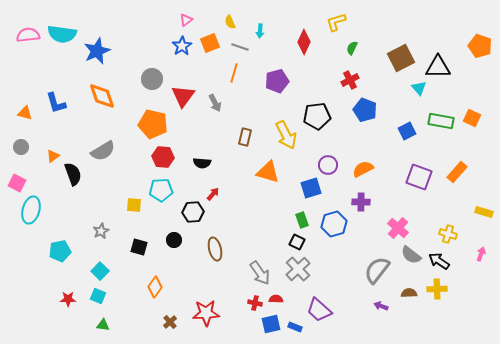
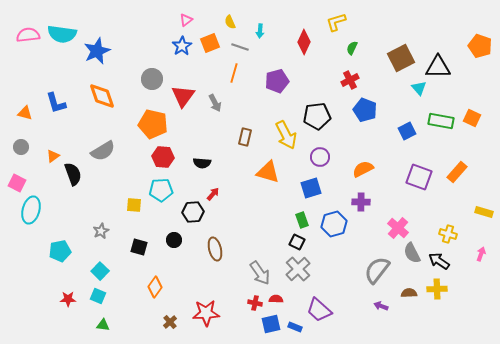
purple circle at (328, 165): moved 8 px left, 8 px up
gray semicircle at (411, 255): moved 1 px right, 2 px up; rotated 25 degrees clockwise
